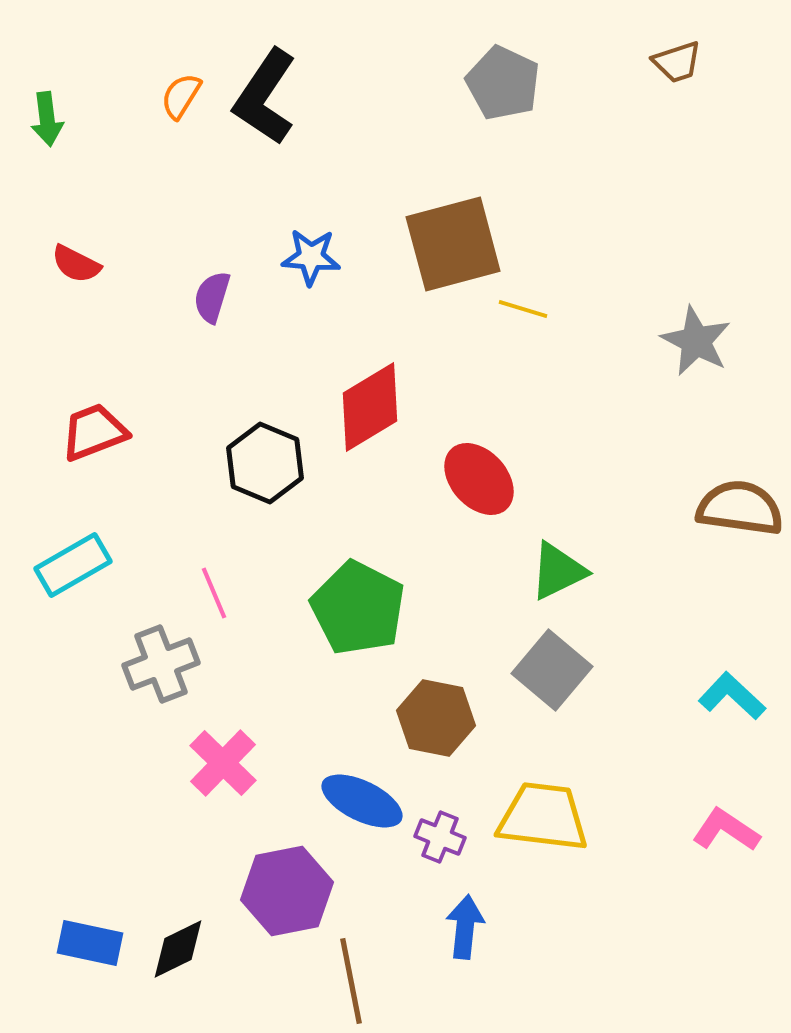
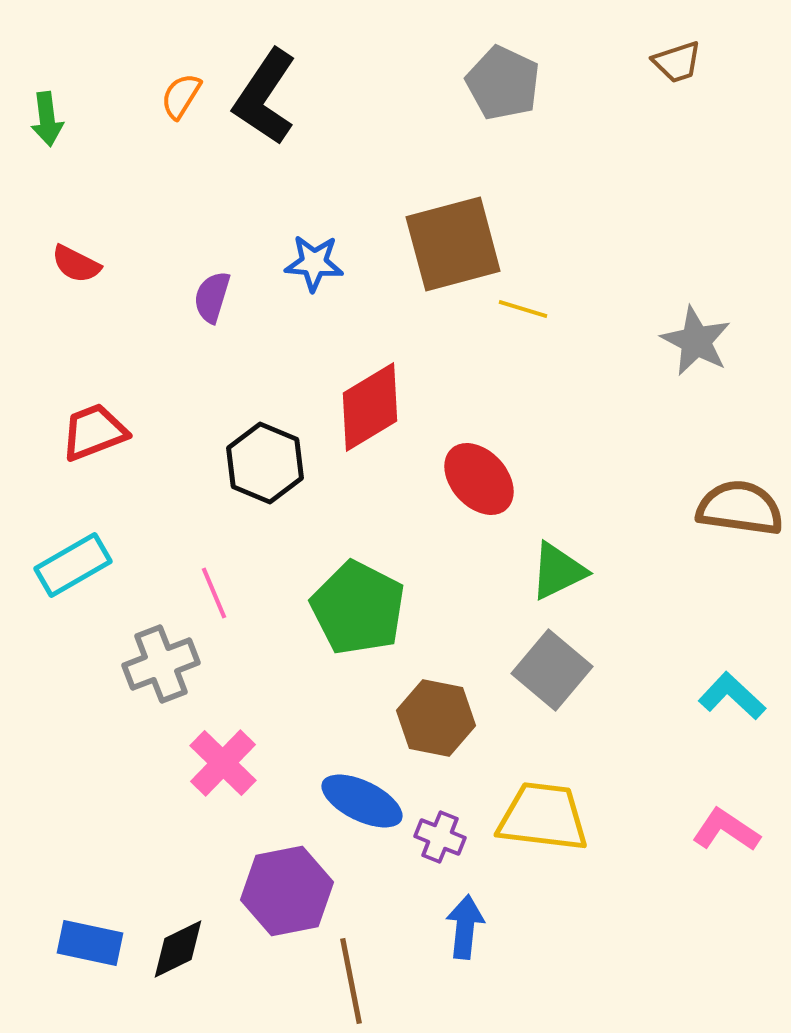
blue star: moved 3 px right, 6 px down
